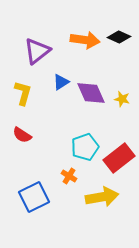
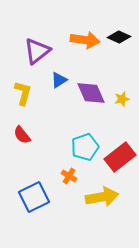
blue triangle: moved 2 px left, 2 px up
yellow star: rotated 28 degrees counterclockwise
red semicircle: rotated 18 degrees clockwise
red rectangle: moved 1 px right, 1 px up
